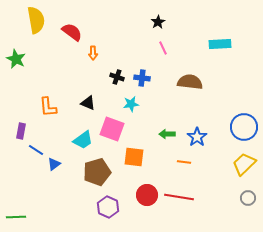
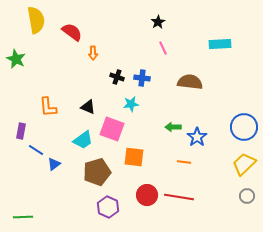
black triangle: moved 4 px down
green arrow: moved 6 px right, 7 px up
gray circle: moved 1 px left, 2 px up
green line: moved 7 px right
